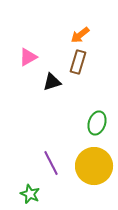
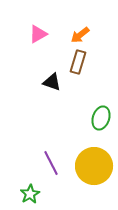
pink triangle: moved 10 px right, 23 px up
black triangle: rotated 36 degrees clockwise
green ellipse: moved 4 px right, 5 px up
green star: rotated 18 degrees clockwise
